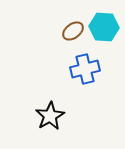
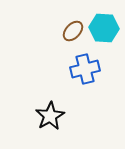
cyan hexagon: moved 1 px down
brown ellipse: rotated 10 degrees counterclockwise
